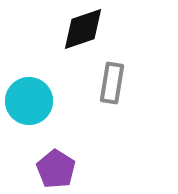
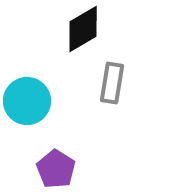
black diamond: rotated 12 degrees counterclockwise
cyan circle: moved 2 px left
